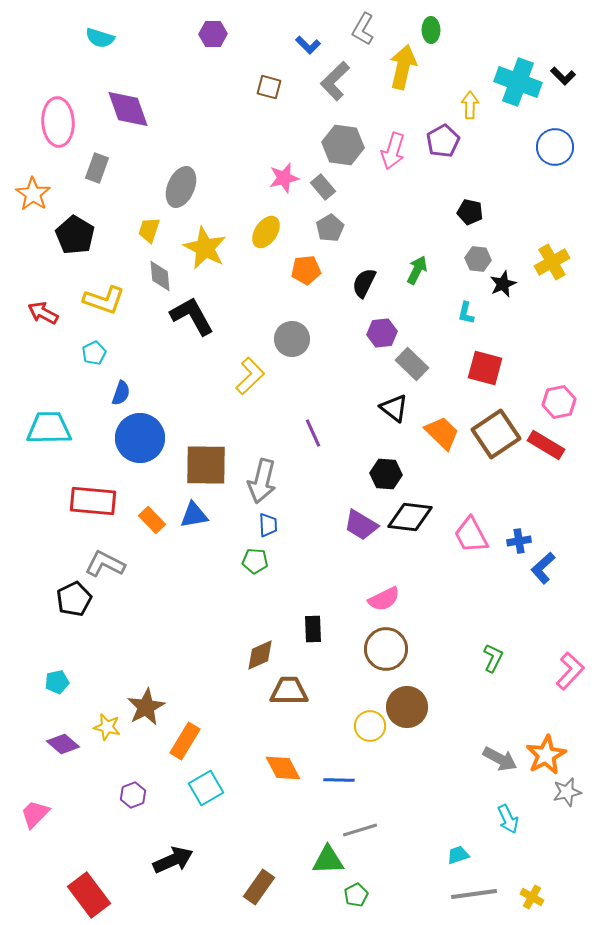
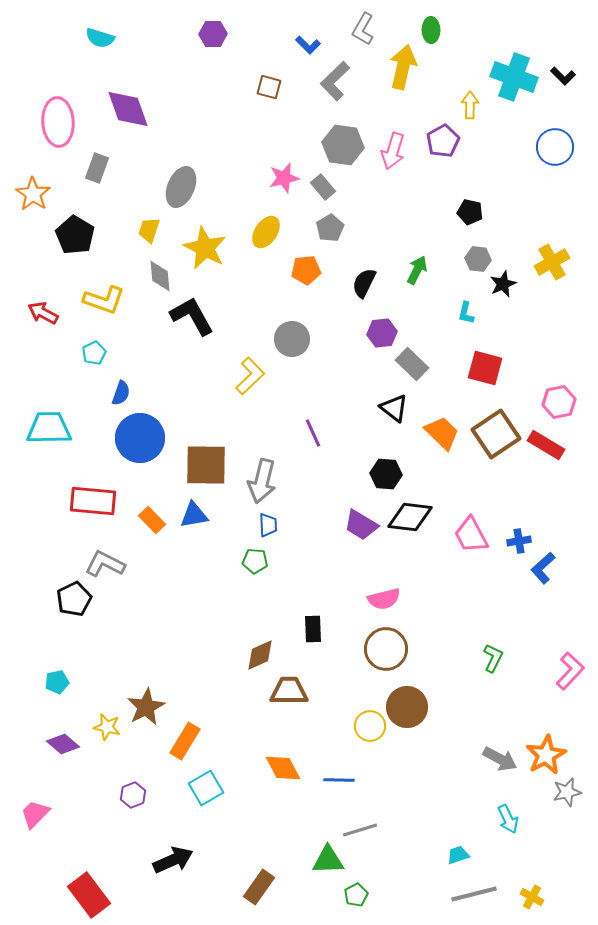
cyan cross at (518, 82): moved 4 px left, 5 px up
pink semicircle at (384, 599): rotated 12 degrees clockwise
gray line at (474, 894): rotated 6 degrees counterclockwise
